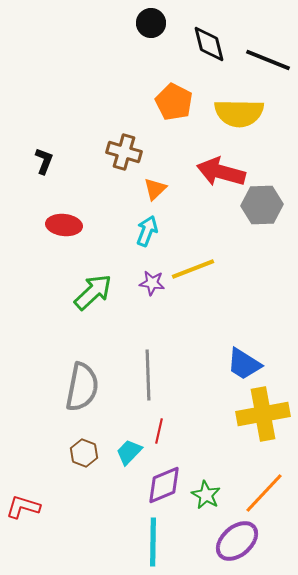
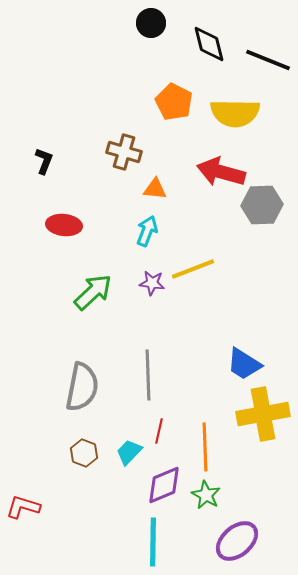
yellow semicircle: moved 4 px left
orange triangle: rotated 50 degrees clockwise
orange line: moved 59 px left, 46 px up; rotated 45 degrees counterclockwise
